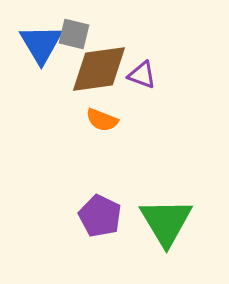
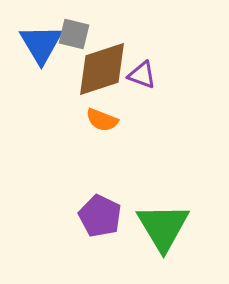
brown diamond: moved 3 px right; rotated 10 degrees counterclockwise
green triangle: moved 3 px left, 5 px down
